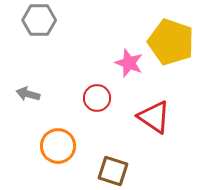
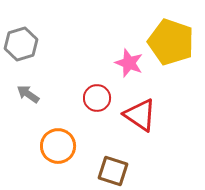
gray hexagon: moved 18 px left, 24 px down; rotated 16 degrees counterclockwise
gray arrow: rotated 20 degrees clockwise
red triangle: moved 14 px left, 2 px up
